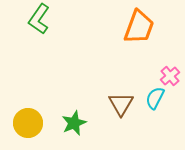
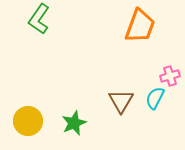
orange trapezoid: moved 1 px right, 1 px up
pink cross: rotated 24 degrees clockwise
brown triangle: moved 3 px up
yellow circle: moved 2 px up
